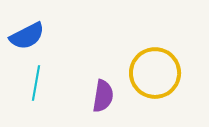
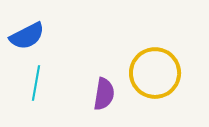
purple semicircle: moved 1 px right, 2 px up
